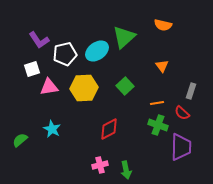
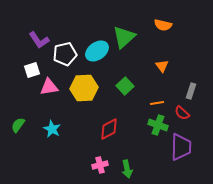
white square: moved 1 px down
green semicircle: moved 2 px left, 15 px up; rotated 14 degrees counterclockwise
green arrow: moved 1 px right, 1 px up
